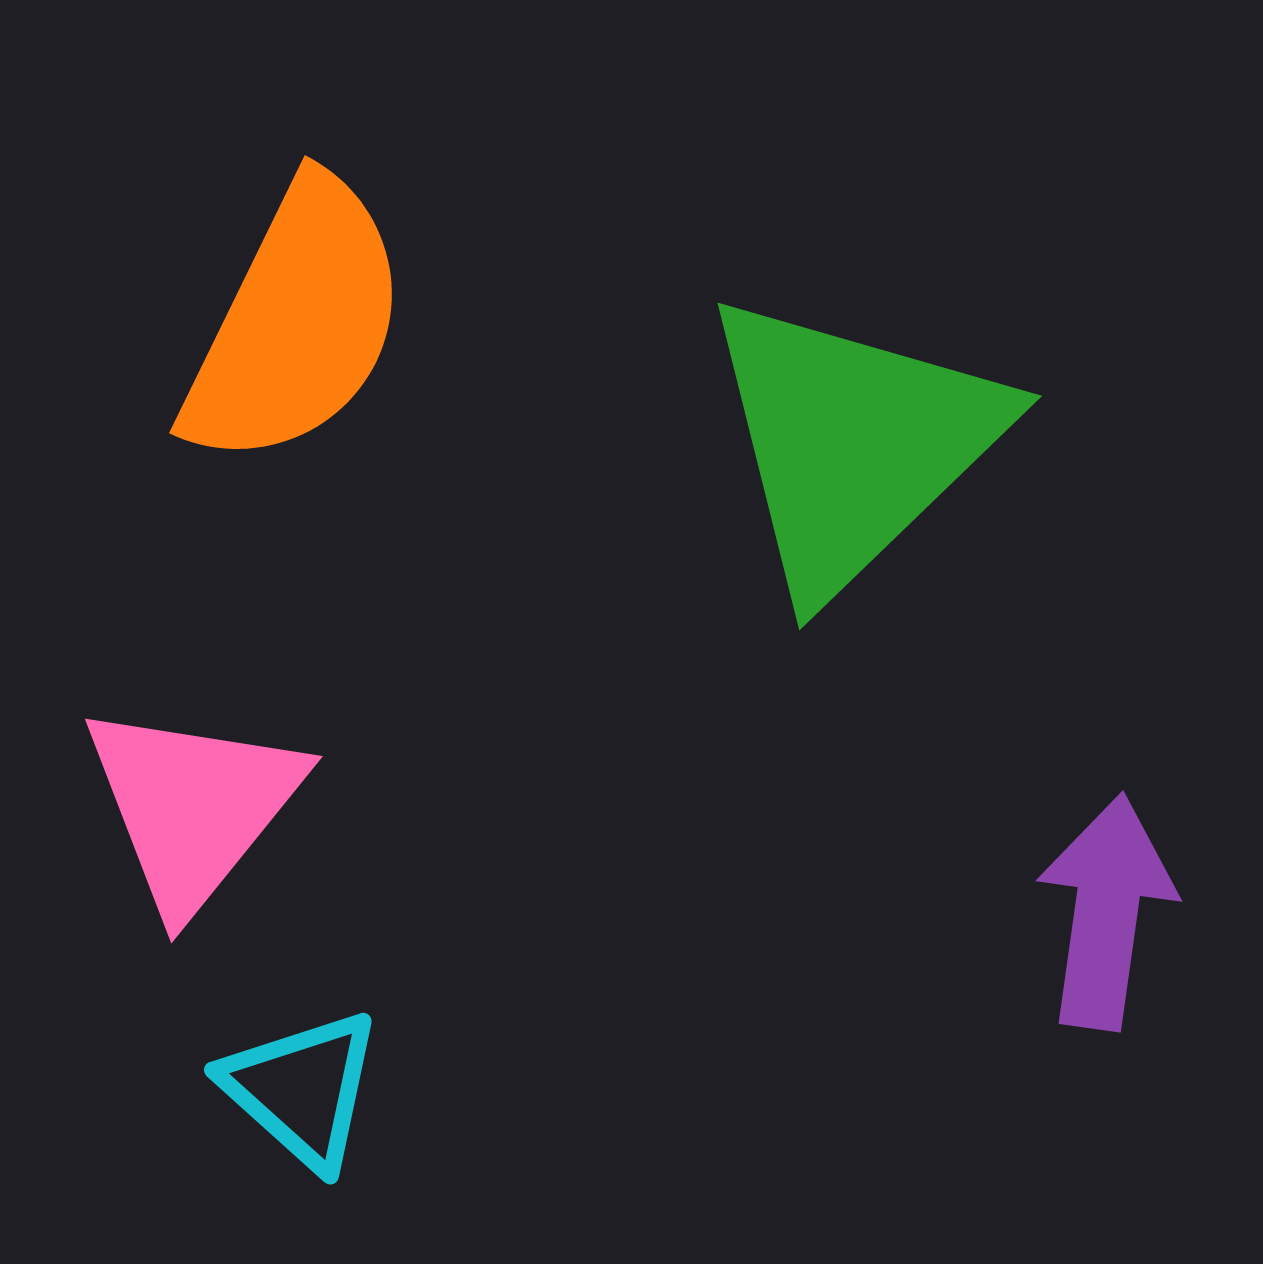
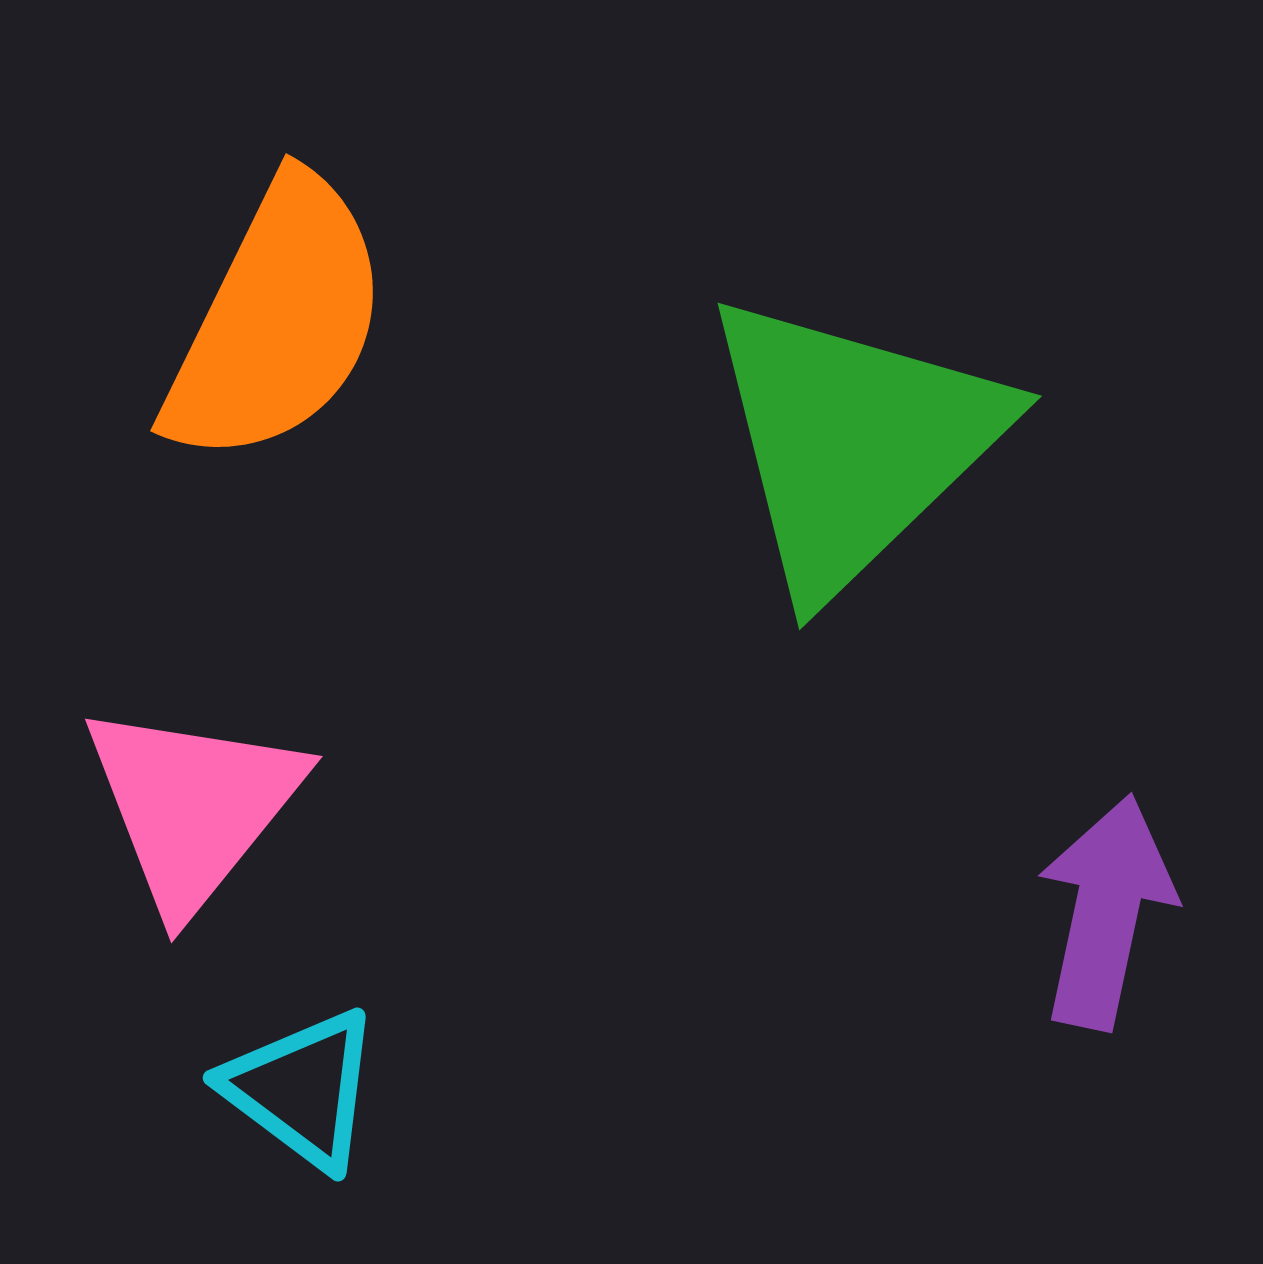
orange semicircle: moved 19 px left, 2 px up
purple arrow: rotated 4 degrees clockwise
cyan triangle: rotated 5 degrees counterclockwise
